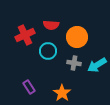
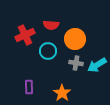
orange circle: moved 2 px left, 2 px down
gray cross: moved 2 px right
purple rectangle: rotated 32 degrees clockwise
